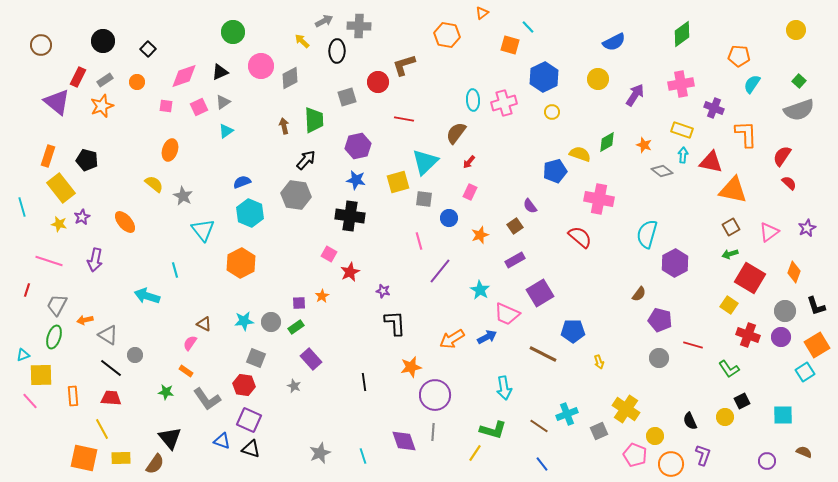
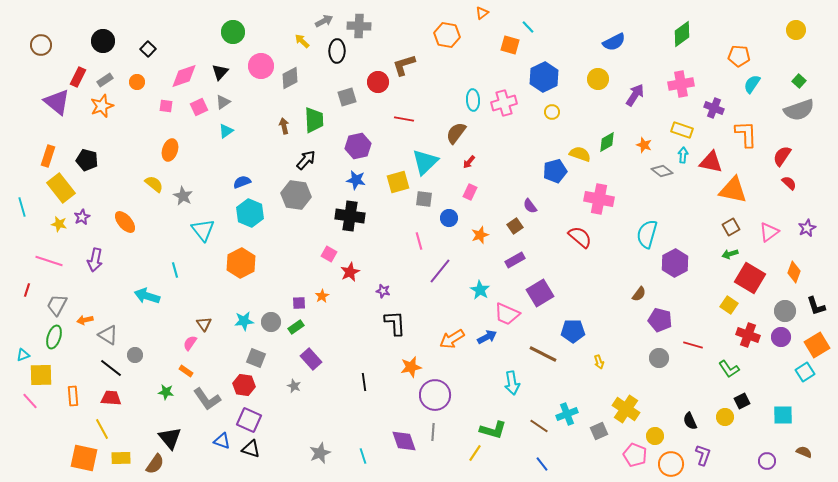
black triangle at (220, 72): rotated 24 degrees counterclockwise
brown triangle at (204, 324): rotated 28 degrees clockwise
cyan arrow at (504, 388): moved 8 px right, 5 px up
